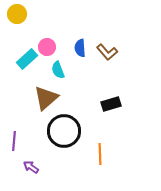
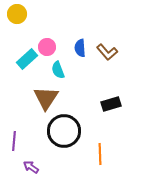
brown triangle: rotated 16 degrees counterclockwise
